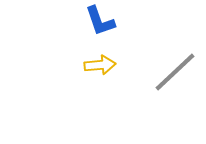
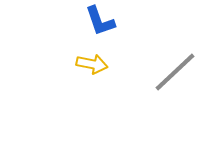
yellow arrow: moved 8 px left, 1 px up; rotated 16 degrees clockwise
